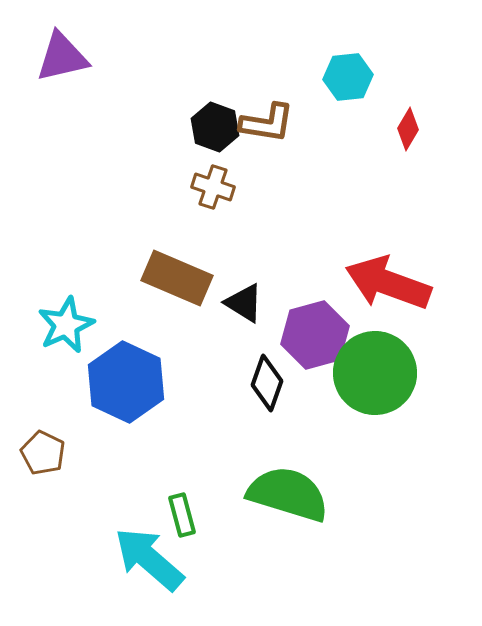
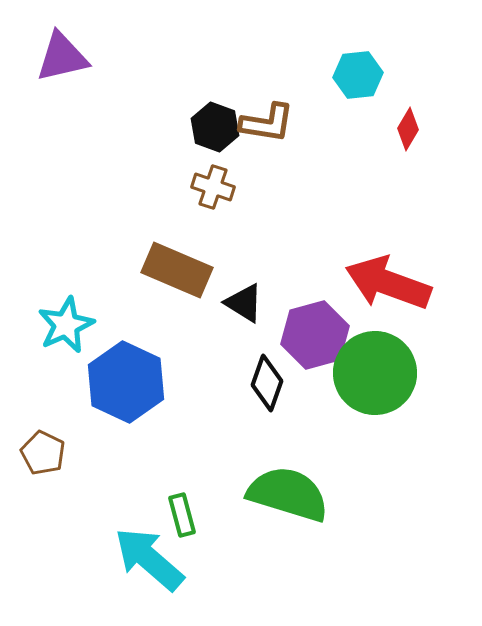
cyan hexagon: moved 10 px right, 2 px up
brown rectangle: moved 8 px up
